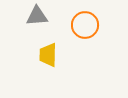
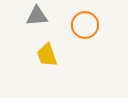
yellow trapezoid: moved 1 px left; rotated 20 degrees counterclockwise
